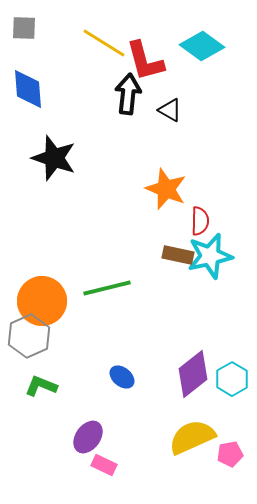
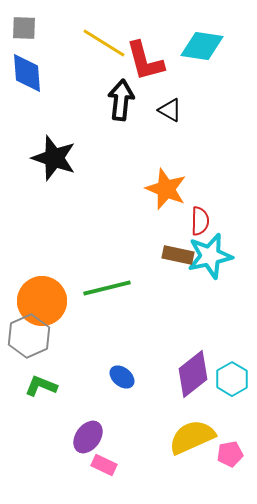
cyan diamond: rotated 27 degrees counterclockwise
blue diamond: moved 1 px left, 16 px up
black arrow: moved 7 px left, 6 px down
